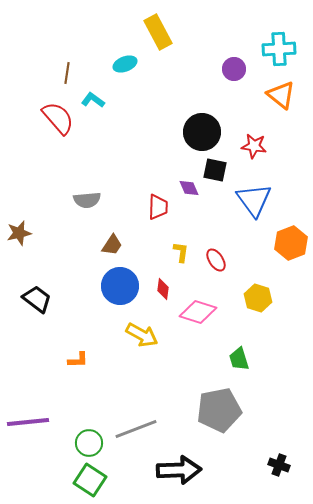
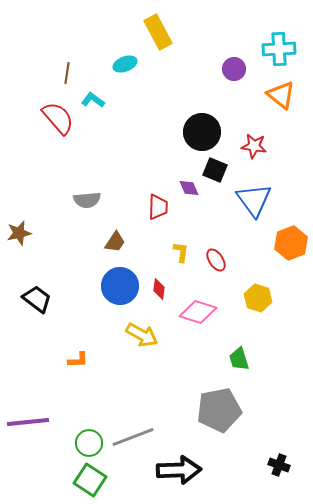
black square: rotated 10 degrees clockwise
brown trapezoid: moved 3 px right, 3 px up
red diamond: moved 4 px left
gray line: moved 3 px left, 8 px down
